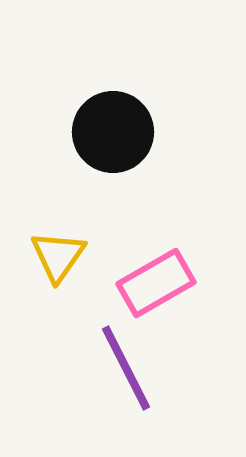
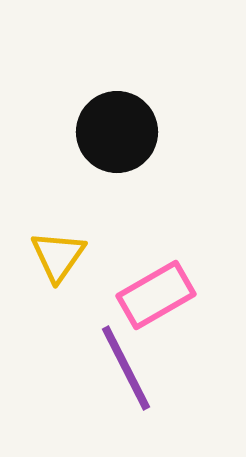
black circle: moved 4 px right
pink rectangle: moved 12 px down
